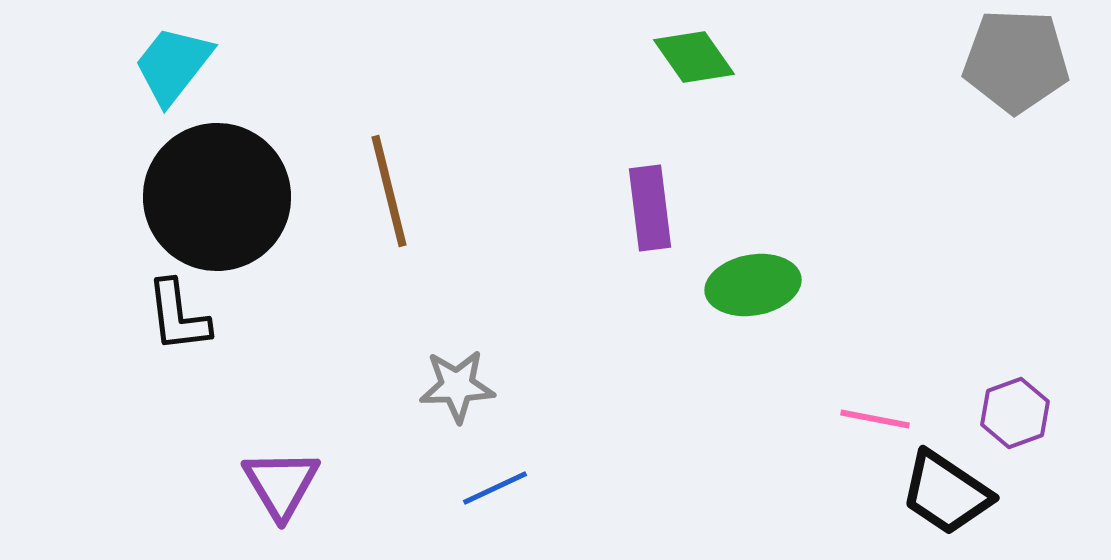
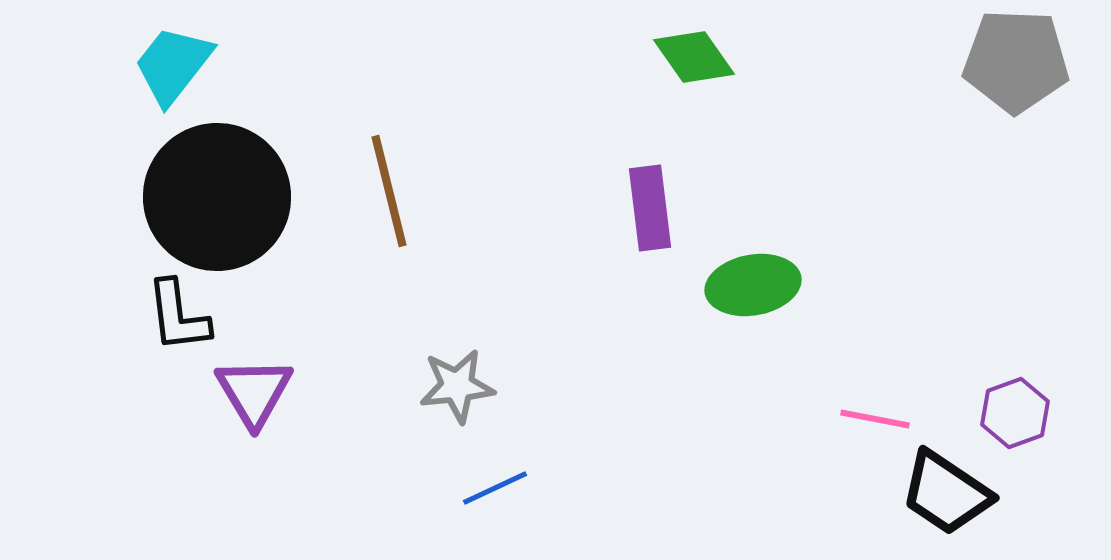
gray star: rotated 4 degrees counterclockwise
purple triangle: moved 27 px left, 92 px up
